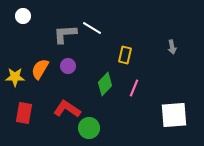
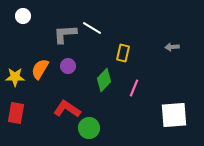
gray arrow: rotated 96 degrees clockwise
yellow rectangle: moved 2 px left, 2 px up
green diamond: moved 1 px left, 4 px up
red rectangle: moved 8 px left
